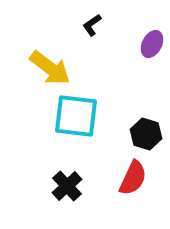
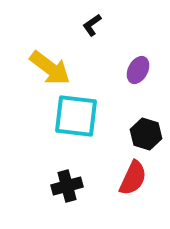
purple ellipse: moved 14 px left, 26 px down
black cross: rotated 28 degrees clockwise
